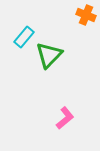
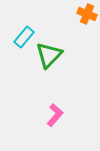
orange cross: moved 1 px right, 1 px up
pink L-shape: moved 10 px left, 3 px up; rotated 10 degrees counterclockwise
